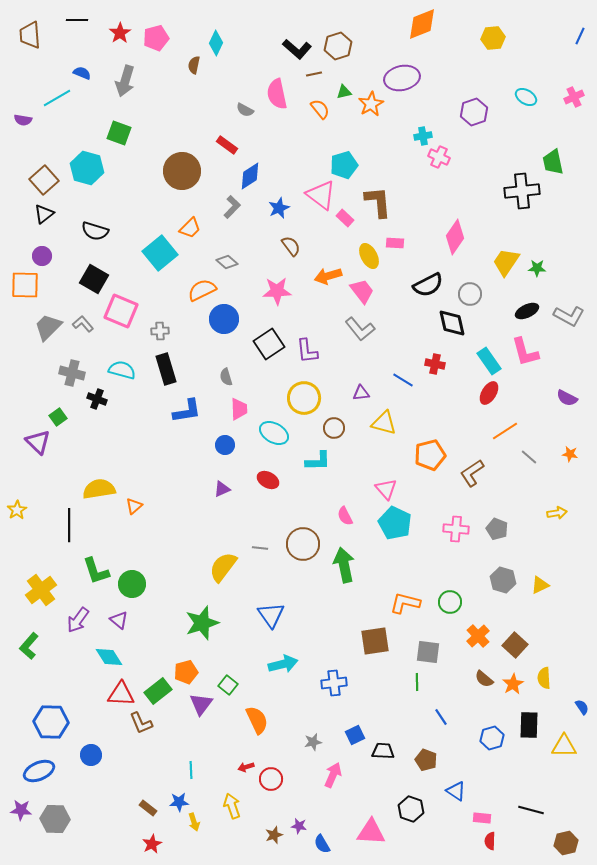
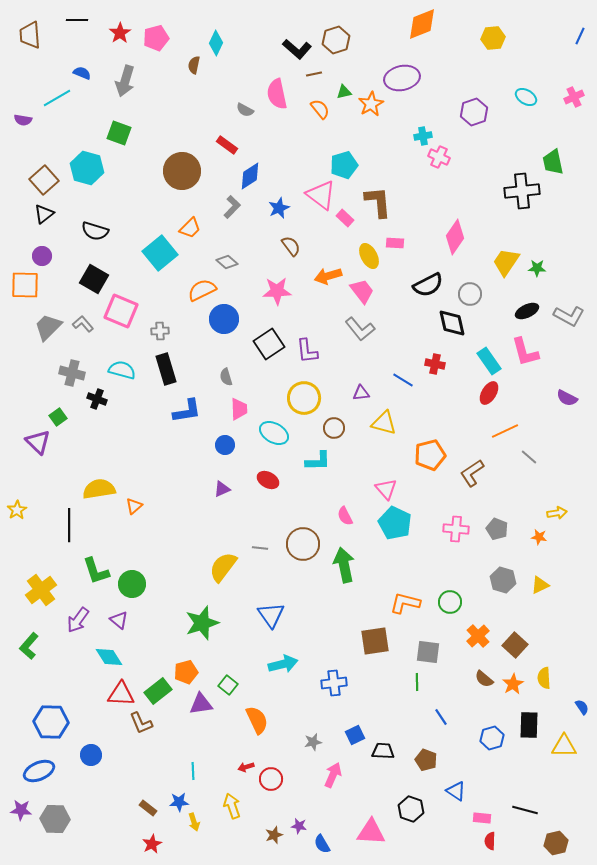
brown hexagon at (338, 46): moved 2 px left, 6 px up
orange line at (505, 431): rotated 8 degrees clockwise
orange star at (570, 454): moved 31 px left, 83 px down
purple triangle at (201, 704): rotated 45 degrees clockwise
cyan line at (191, 770): moved 2 px right, 1 px down
black line at (531, 810): moved 6 px left
brown hexagon at (566, 843): moved 10 px left
